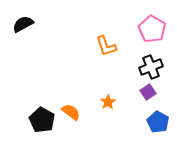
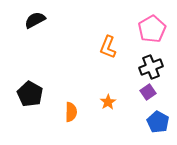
black semicircle: moved 12 px right, 4 px up
pink pentagon: rotated 12 degrees clockwise
orange L-shape: moved 2 px right, 1 px down; rotated 40 degrees clockwise
orange semicircle: rotated 54 degrees clockwise
black pentagon: moved 12 px left, 26 px up
